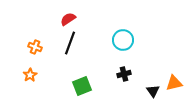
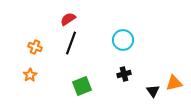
black line: moved 1 px right
